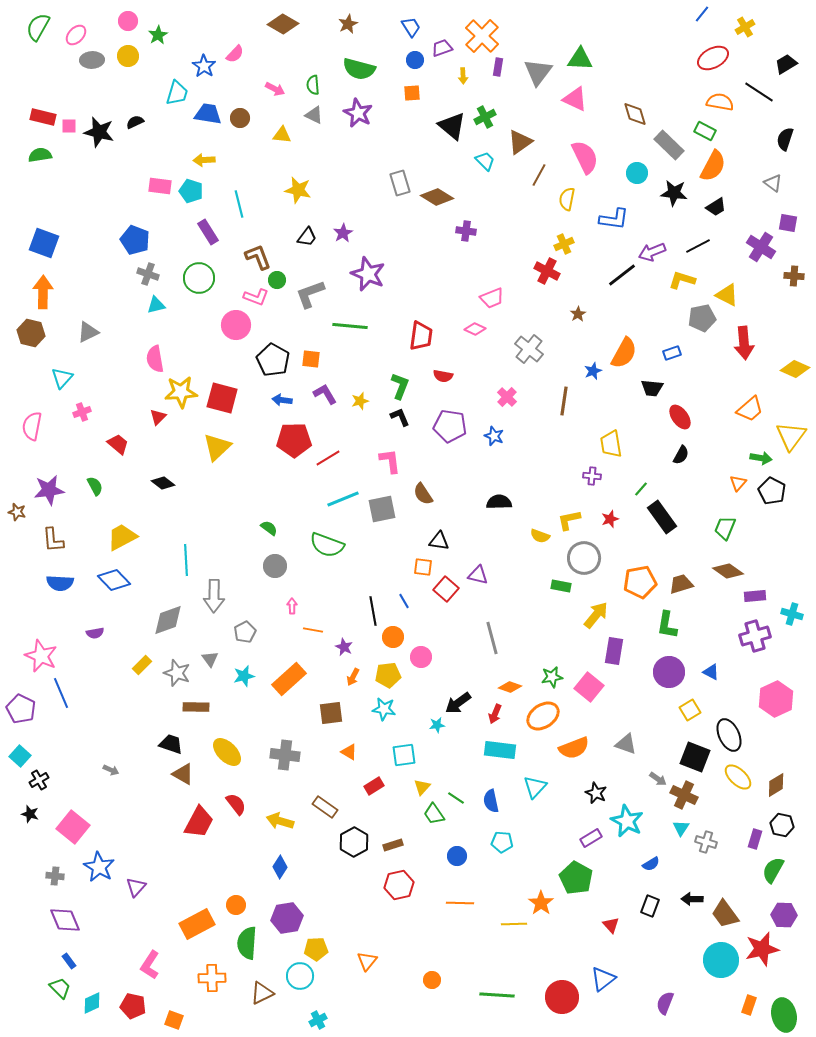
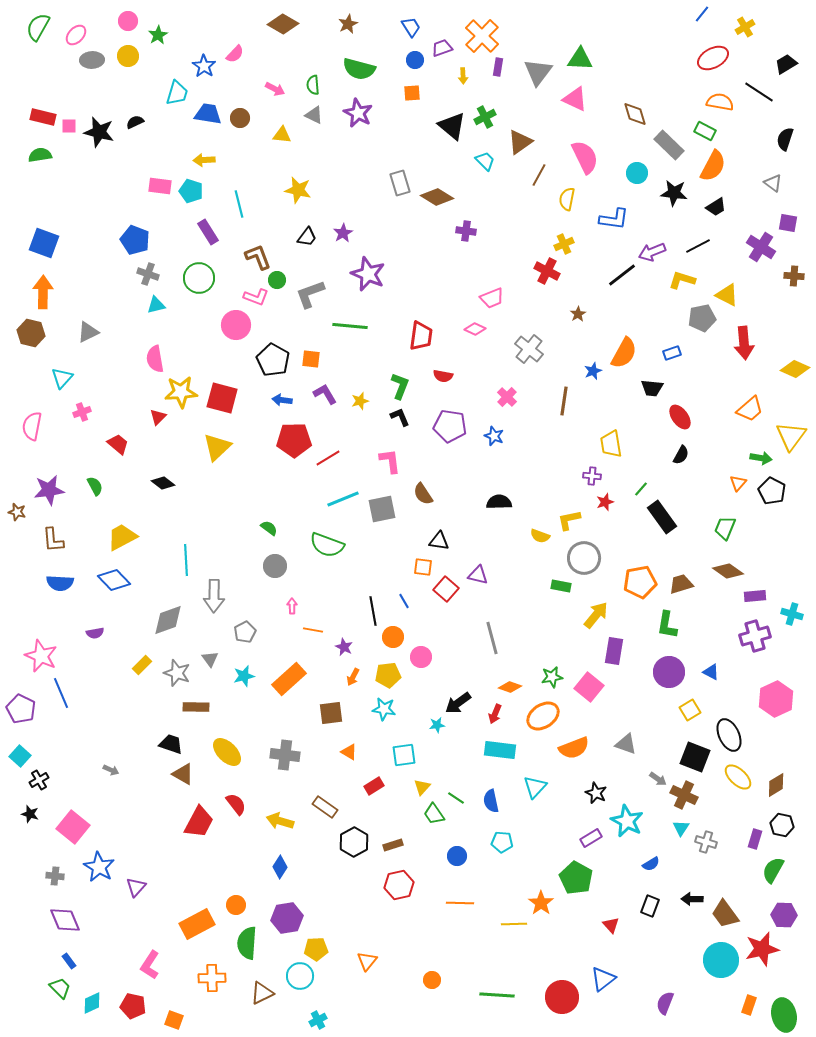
red star at (610, 519): moved 5 px left, 17 px up
